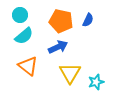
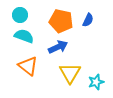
cyan semicircle: rotated 120 degrees counterclockwise
